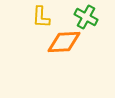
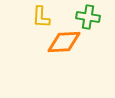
green cross: moved 2 px right; rotated 20 degrees counterclockwise
